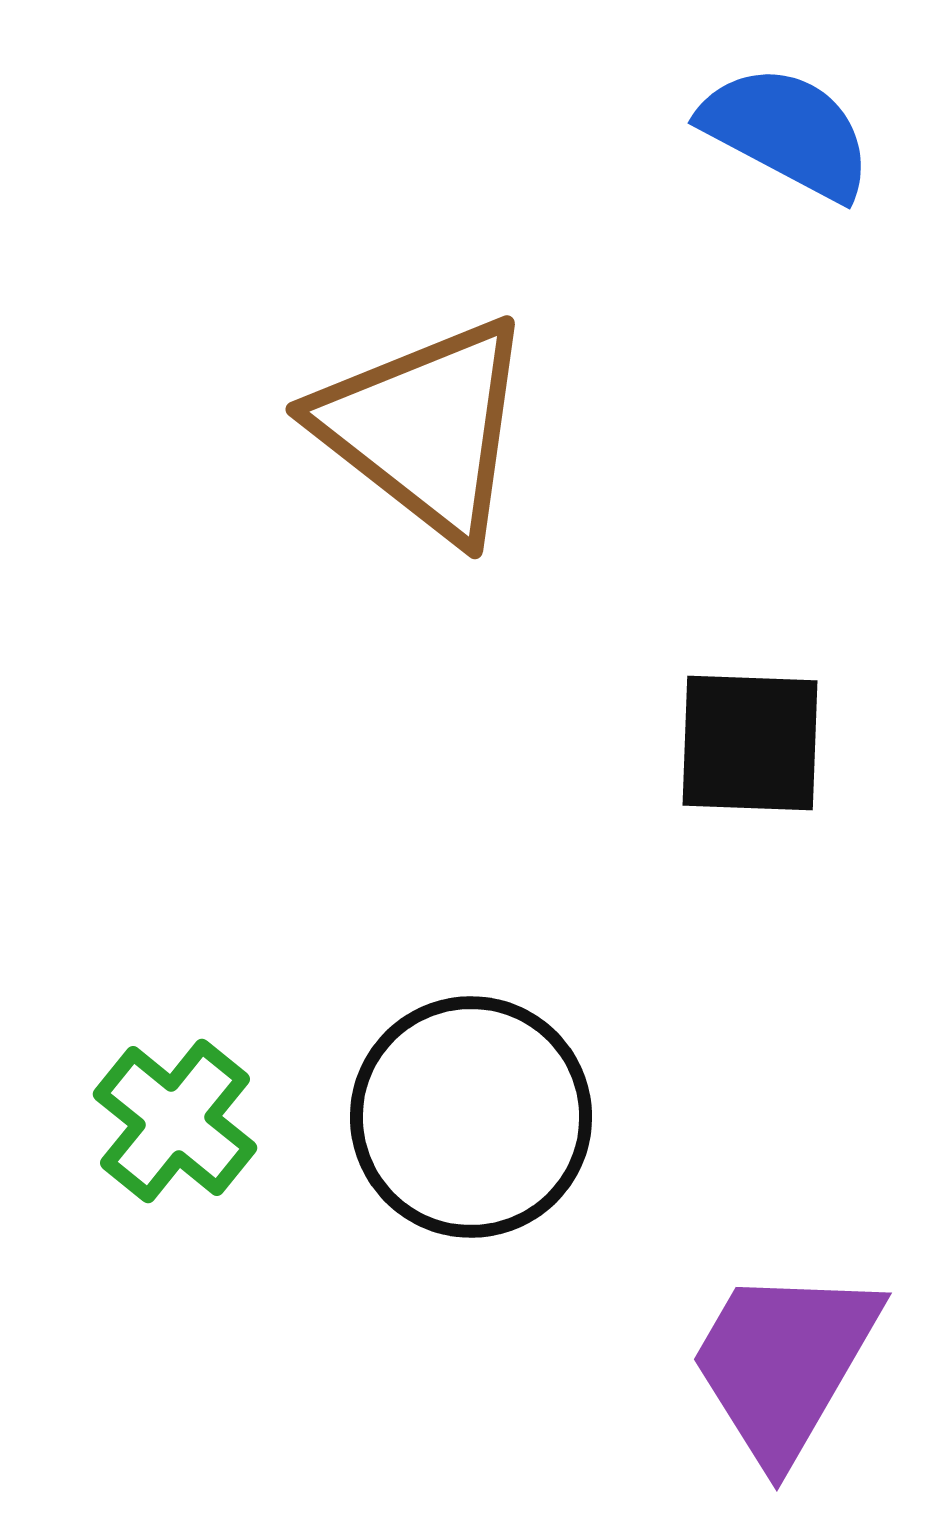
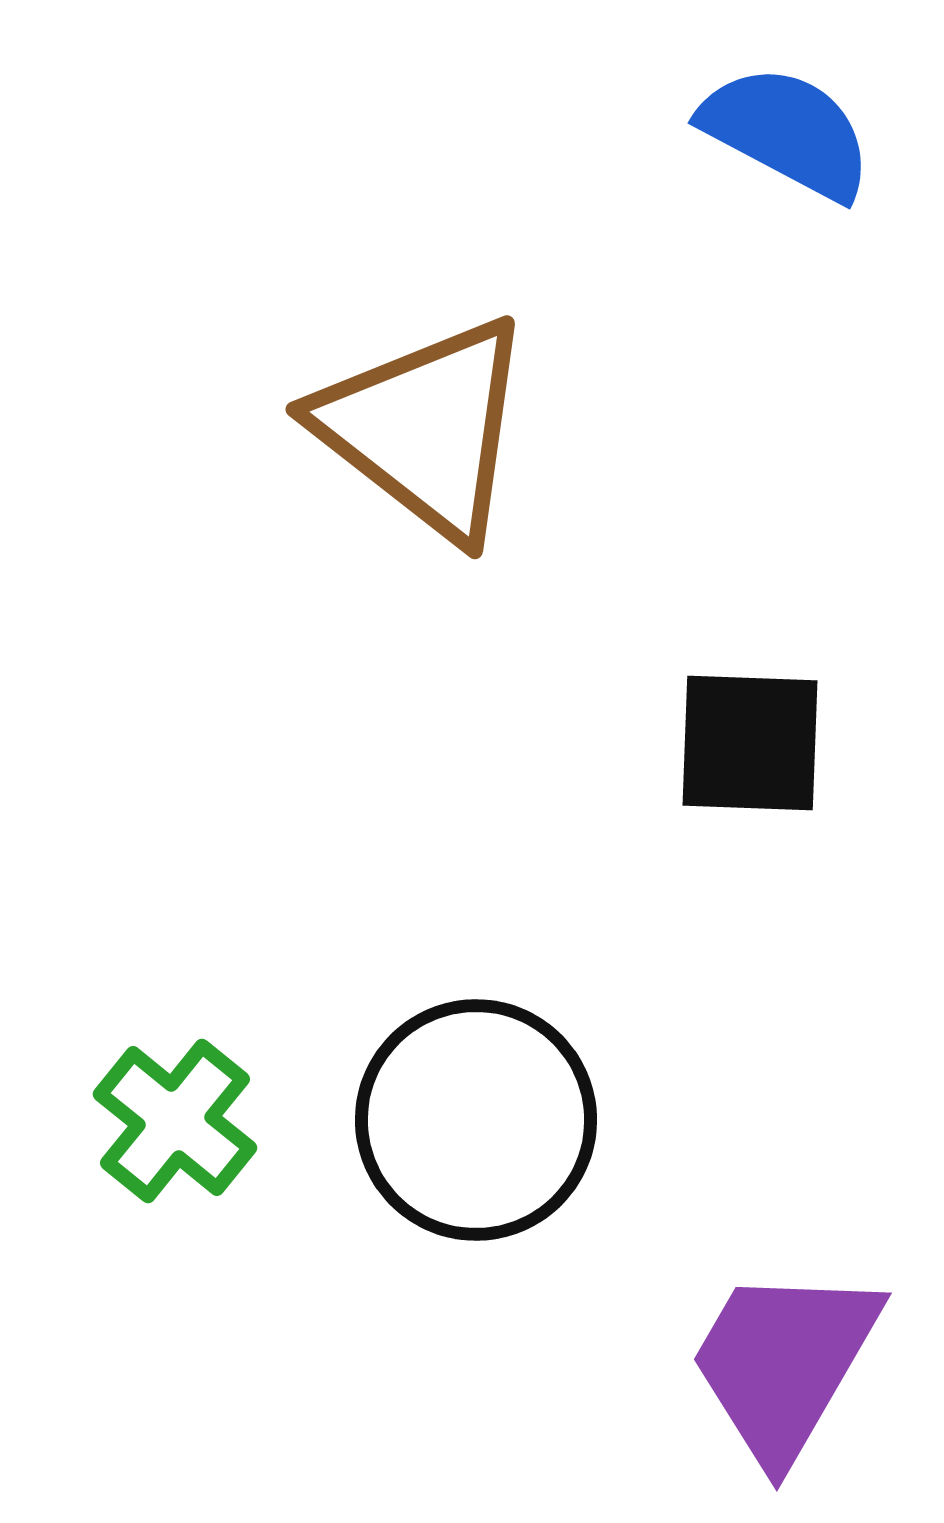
black circle: moved 5 px right, 3 px down
